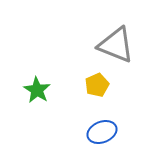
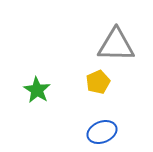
gray triangle: rotated 21 degrees counterclockwise
yellow pentagon: moved 1 px right, 3 px up
